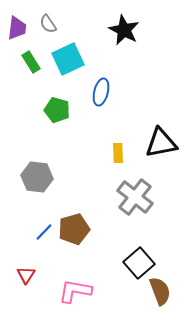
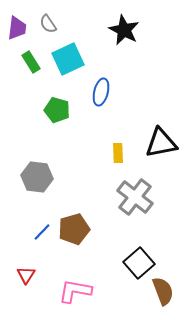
blue line: moved 2 px left
brown semicircle: moved 3 px right
